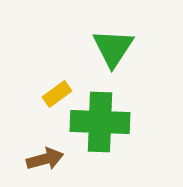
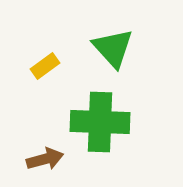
green triangle: rotated 15 degrees counterclockwise
yellow rectangle: moved 12 px left, 28 px up
